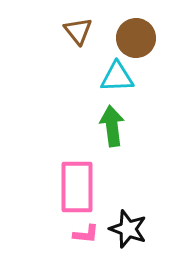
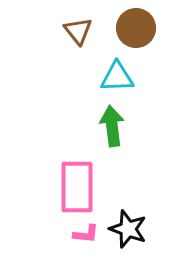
brown circle: moved 10 px up
